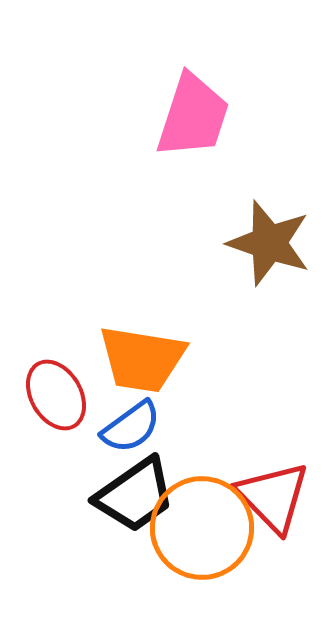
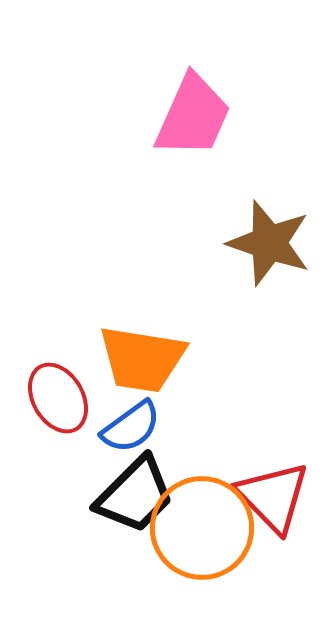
pink trapezoid: rotated 6 degrees clockwise
red ellipse: moved 2 px right, 3 px down
black trapezoid: rotated 10 degrees counterclockwise
